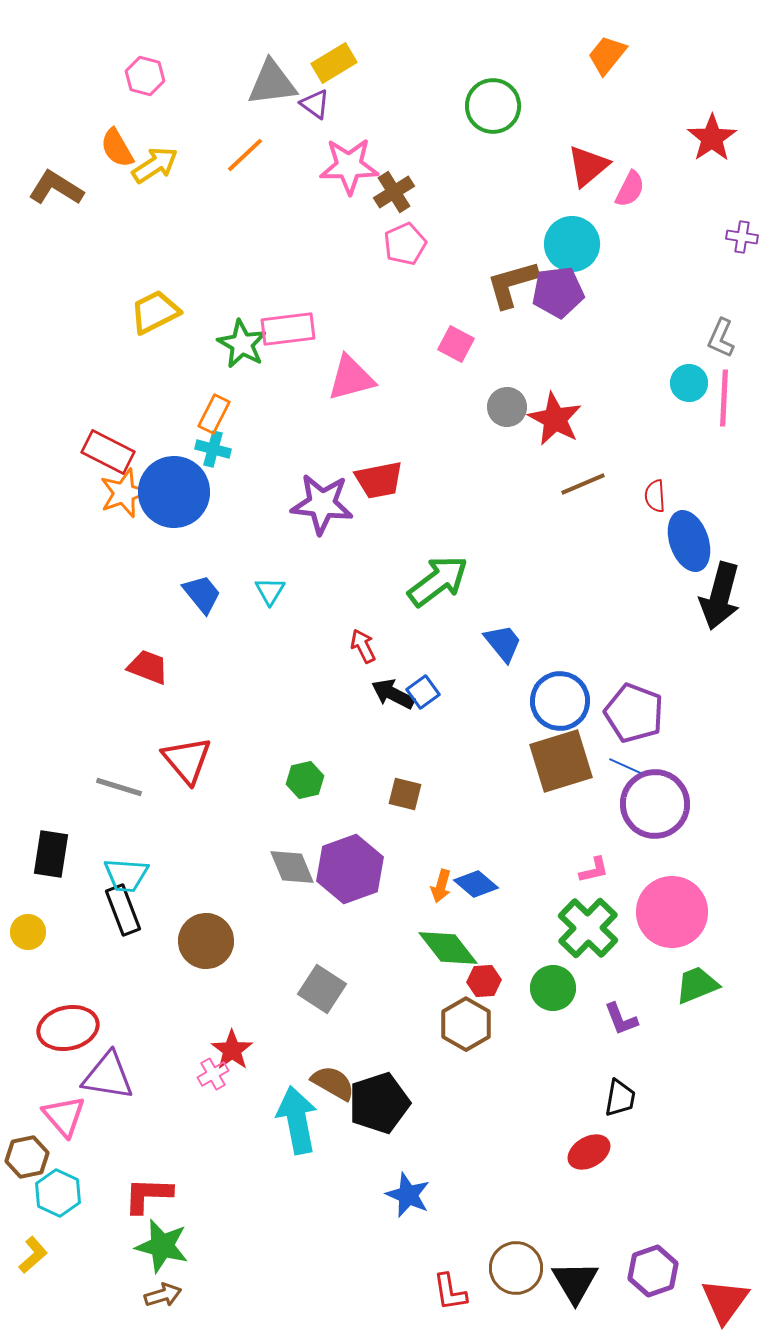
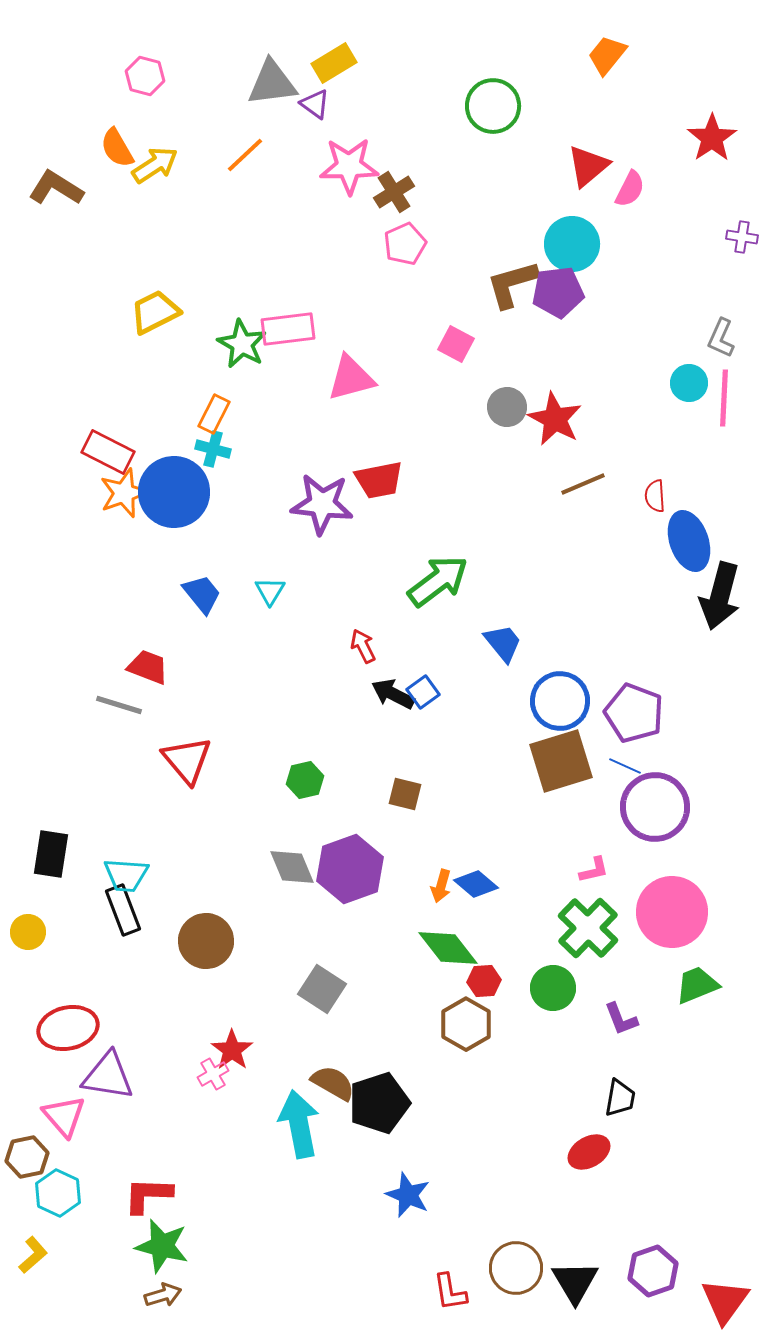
gray line at (119, 787): moved 82 px up
purple circle at (655, 804): moved 3 px down
cyan arrow at (297, 1120): moved 2 px right, 4 px down
